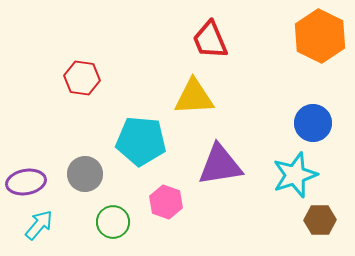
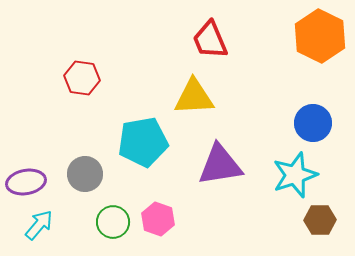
cyan pentagon: moved 2 px right, 1 px down; rotated 15 degrees counterclockwise
pink hexagon: moved 8 px left, 17 px down
